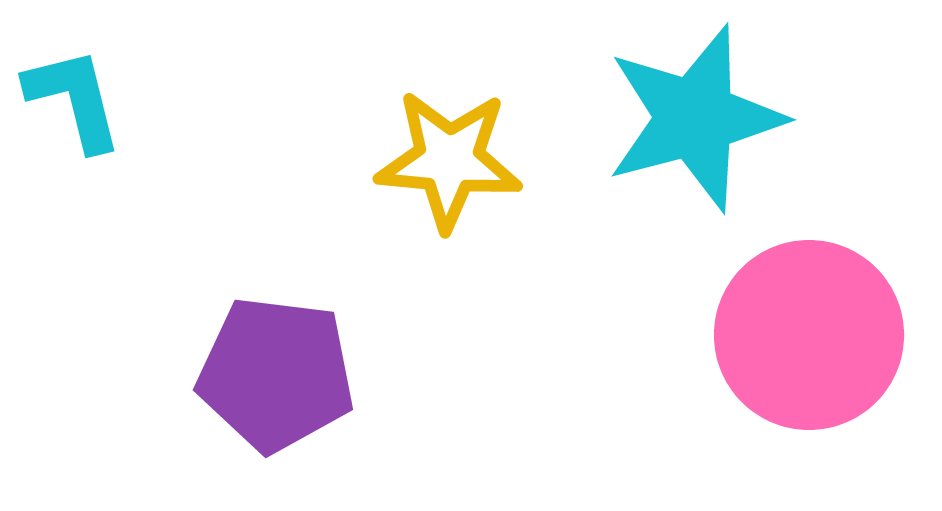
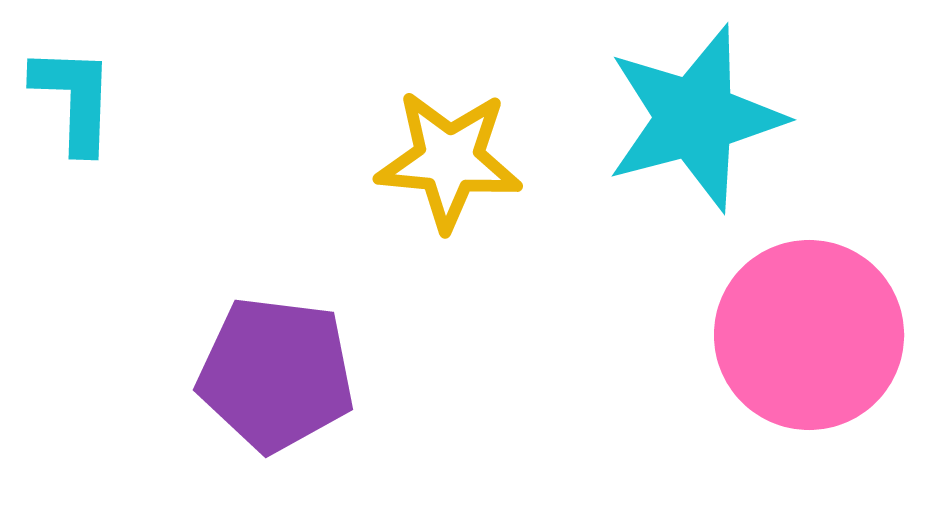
cyan L-shape: rotated 16 degrees clockwise
